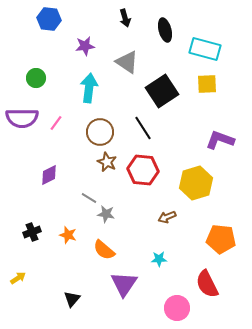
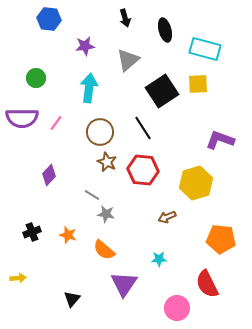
gray triangle: moved 1 px right, 2 px up; rotated 45 degrees clockwise
yellow square: moved 9 px left
purple diamond: rotated 20 degrees counterclockwise
gray line: moved 3 px right, 3 px up
yellow arrow: rotated 28 degrees clockwise
